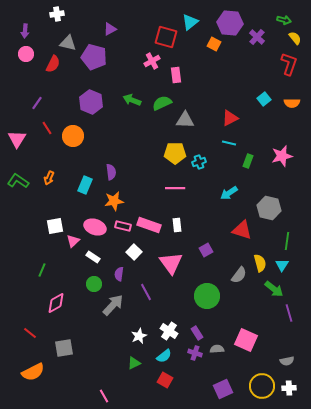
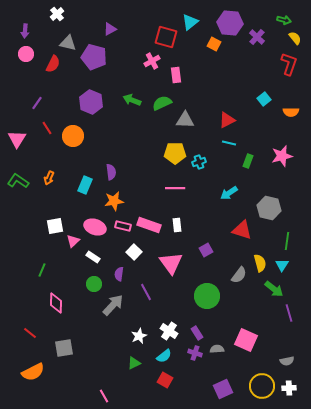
white cross at (57, 14): rotated 32 degrees counterclockwise
orange semicircle at (292, 103): moved 1 px left, 9 px down
red triangle at (230, 118): moved 3 px left, 2 px down
pink diamond at (56, 303): rotated 60 degrees counterclockwise
